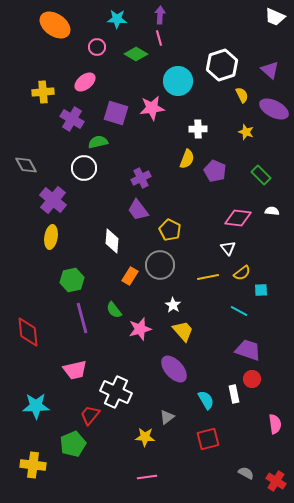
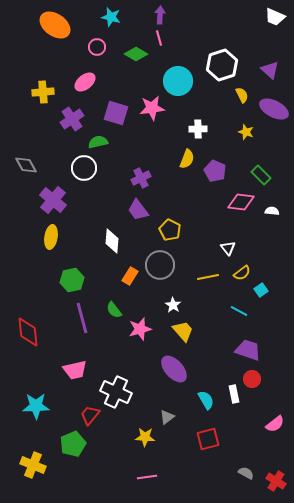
cyan star at (117, 19): moved 6 px left, 2 px up; rotated 12 degrees clockwise
purple cross at (72, 119): rotated 25 degrees clockwise
pink diamond at (238, 218): moved 3 px right, 16 px up
cyan square at (261, 290): rotated 32 degrees counterclockwise
pink semicircle at (275, 424): rotated 60 degrees clockwise
yellow cross at (33, 465): rotated 15 degrees clockwise
